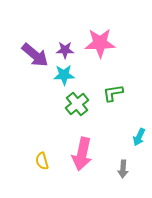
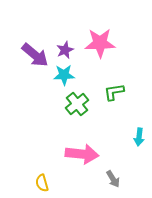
purple star: rotated 24 degrees counterclockwise
green L-shape: moved 1 px right, 1 px up
cyan arrow: rotated 18 degrees counterclockwise
pink arrow: rotated 96 degrees counterclockwise
yellow semicircle: moved 22 px down
gray arrow: moved 10 px left, 10 px down; rotated 36 degrees counterclockwise
